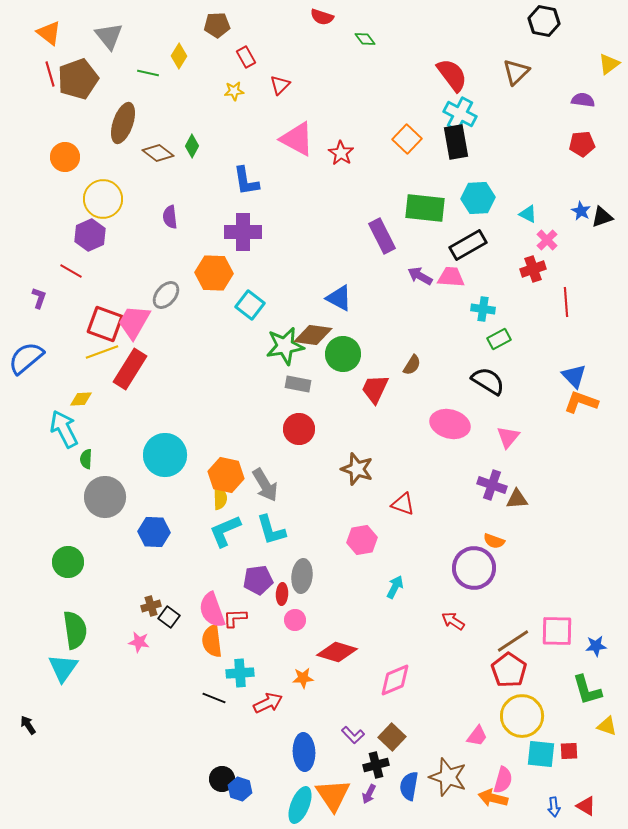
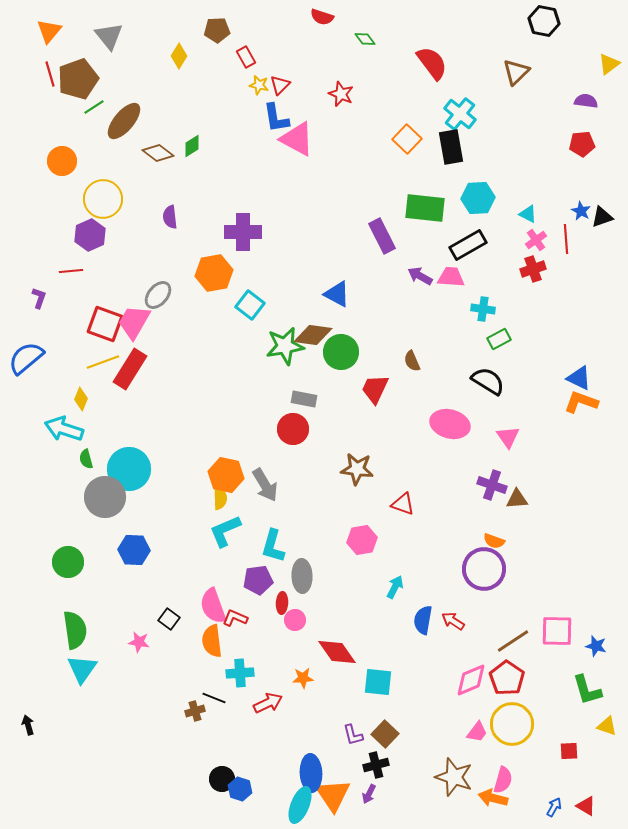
brown pentagon at (217, 25): moved 5 px down
orange triangle at (49, 33): moved 2 px up; rotated 32 degrees clockwise
green line at (148, 73): moved 54 px left, 34 px down; rotated 45 degrees counterclockwise
red semicircle at (452, 75): moved 20 px left, 12 px up
yellow star at (234, 91): moved 25 px right, 6 px up; rotated 18 degrees clockwise
purple semicircle at (583, 100): moved 3 px right, 1 px down
cyan cross at (460, 114): rotated 12 degrees clockwise
brown ellipse at (123, 123): moved 1 px right, 2 px up; rotated 21 degrees clockwise
black rectangle at (456, 142): moved 5 px left, 5 px down
green diamond at (192, 146): rotated 30 degrees clockwise
red star at (341, 153): moved 59 px up; rotated 10 degrees counterclockwise
orange circle at (65, 157): moved 3 px left, 4 px down
blue L-shape at (246, 181): moved 30 px right, 63 px up
pink cross at (547, 240): moved 11 px left; rotated 10 degrees clockwise
red line at (71, 271): rotated 35 degrees counterclockwise
orange hexagon at (214, 273): rotated 12 degrees counterclockwise
gray ellipse at (166, 295): moved 8 px left
blue triangle at (339, 298): moved 2 px left, 4 px up
red line at (566, 302): moved 63 px up
yellow line at (102, 352): moved 1 px right, 10 px down
green circle at (343, 354): moved 2 px left, 2 px up
brown semicircle at (412, 365): moved 4 px up; rotated 125 degrees clockwise
blue triangle at (574, 376): moved 5 px right, 2 px down; rotated 20 degrees counterclockwise
gray rectangle at (298, 384): moved 6 px right, 15 px down
yellow diamond at (81, 399): rotated 65 degrees counterclockwise
cyan arrow at (64, 429): rotated 45 degrees counterclockwise
red circle at (299, 429): moved 6 px left
pink triangle at (508, 437): rotated 15 degrees counterclockwise
cyan circle at (165, 455): moved 36 px left, 14 px down
green semicircle at (86, 459): rotated 18 degrees counterclockwise
brown star at (357, 469): rotated 12 degrees counterclockwise
cyan L-shape at (271, 530): moved 2 px right, 16 px down; rotated 32 degrees clockwise
blue hexagon at (154, 532): moved 20 px left, 18 px down
purple circle at (474, 568): moved 10 px right, 1 px down
gray ellipse at (302, 576): rotated 8 degrees counterclockwise
red ellipse at (282, 594): moved 9 px down
brown cross at (151, 606): moved 44 px right, 105 px down
pink semicircle at (212, 610): moved 1 px right, 4 px up
black square at (169, 617): moved 2 px down
red L-shape at (235, 618): rotated 25 degrees clockwise
blue star at (596, 646): rotated 20 degrees clockwise
red diamond at (337, 652): rotated 39 degrees clockwise
cyan triangle at (63, 668): moved 19 px right, 1 px down
red pentagon at (509, 670): moved 2 px left, 8 px down
pink diamond at (395, 680): moved 76 px right
yellow circle at (522, 716): moved 10 px left, 8 px down
black arrow at (28, 725): rotated 18 degrees clockwise
purple L-shape at (353, 735): rotated 30 degrees clockwise
pink trapezoid at (477, 736): moved 4 px up
brown square at (392, 737): moved 7 px left, 3 px up
blue ellipse at (304, 752): moved 7 px right, 21 px down
cyan square at (541, 754): moved 163 px left, 72 px up
brown star at (448, 777): moved 6 px right
blue semicircle at (409, 786): moved 14 px right, 166 px up
blue arrow at (554, 807): rotated 144 degrees counterclockwise
